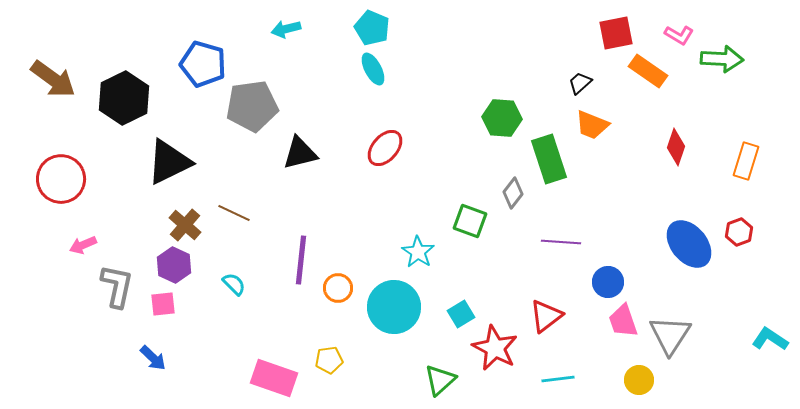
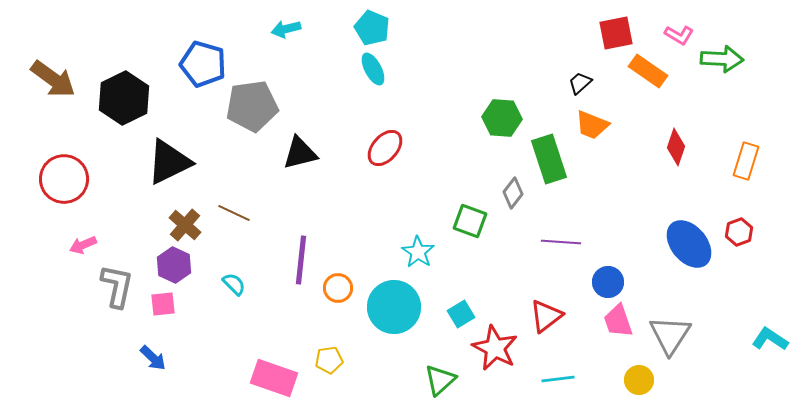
red circle at (61, 179): moved 3 px right
pink trapezoid at (623, 321): moved 5 px left
